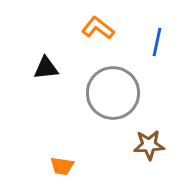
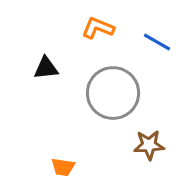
orange L-shape: rotated 16 degrees counterclockwise
blue line: rotated 72 degrees counterclockwise
orange trapezoid: moved 1 px right, 1 px down
